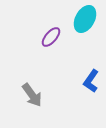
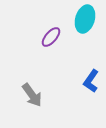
cyan ellipse: rotated 12 degrees counterclockwise
